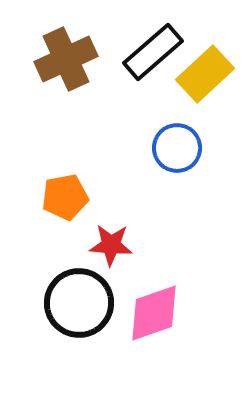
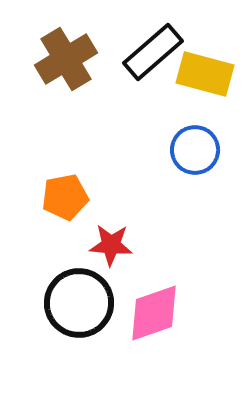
brown cross: rotated 6 degrees counterclockwise
yellow rectangle: rotated 58 degrees clockwise
blue circle: moved 18 px right, 2 px down
